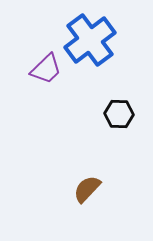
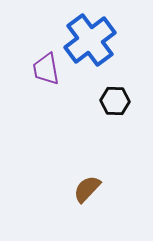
purple trapezoid: rotated 124 degrees clockwise
black hexagon: moved 4 px left, 13 px up
